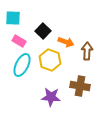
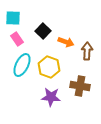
pink rectangle: moved 2 px left, 2 px up; rotated 24 degrees clockwise
yellow hexagon: moved 1 px left, 7 px down
